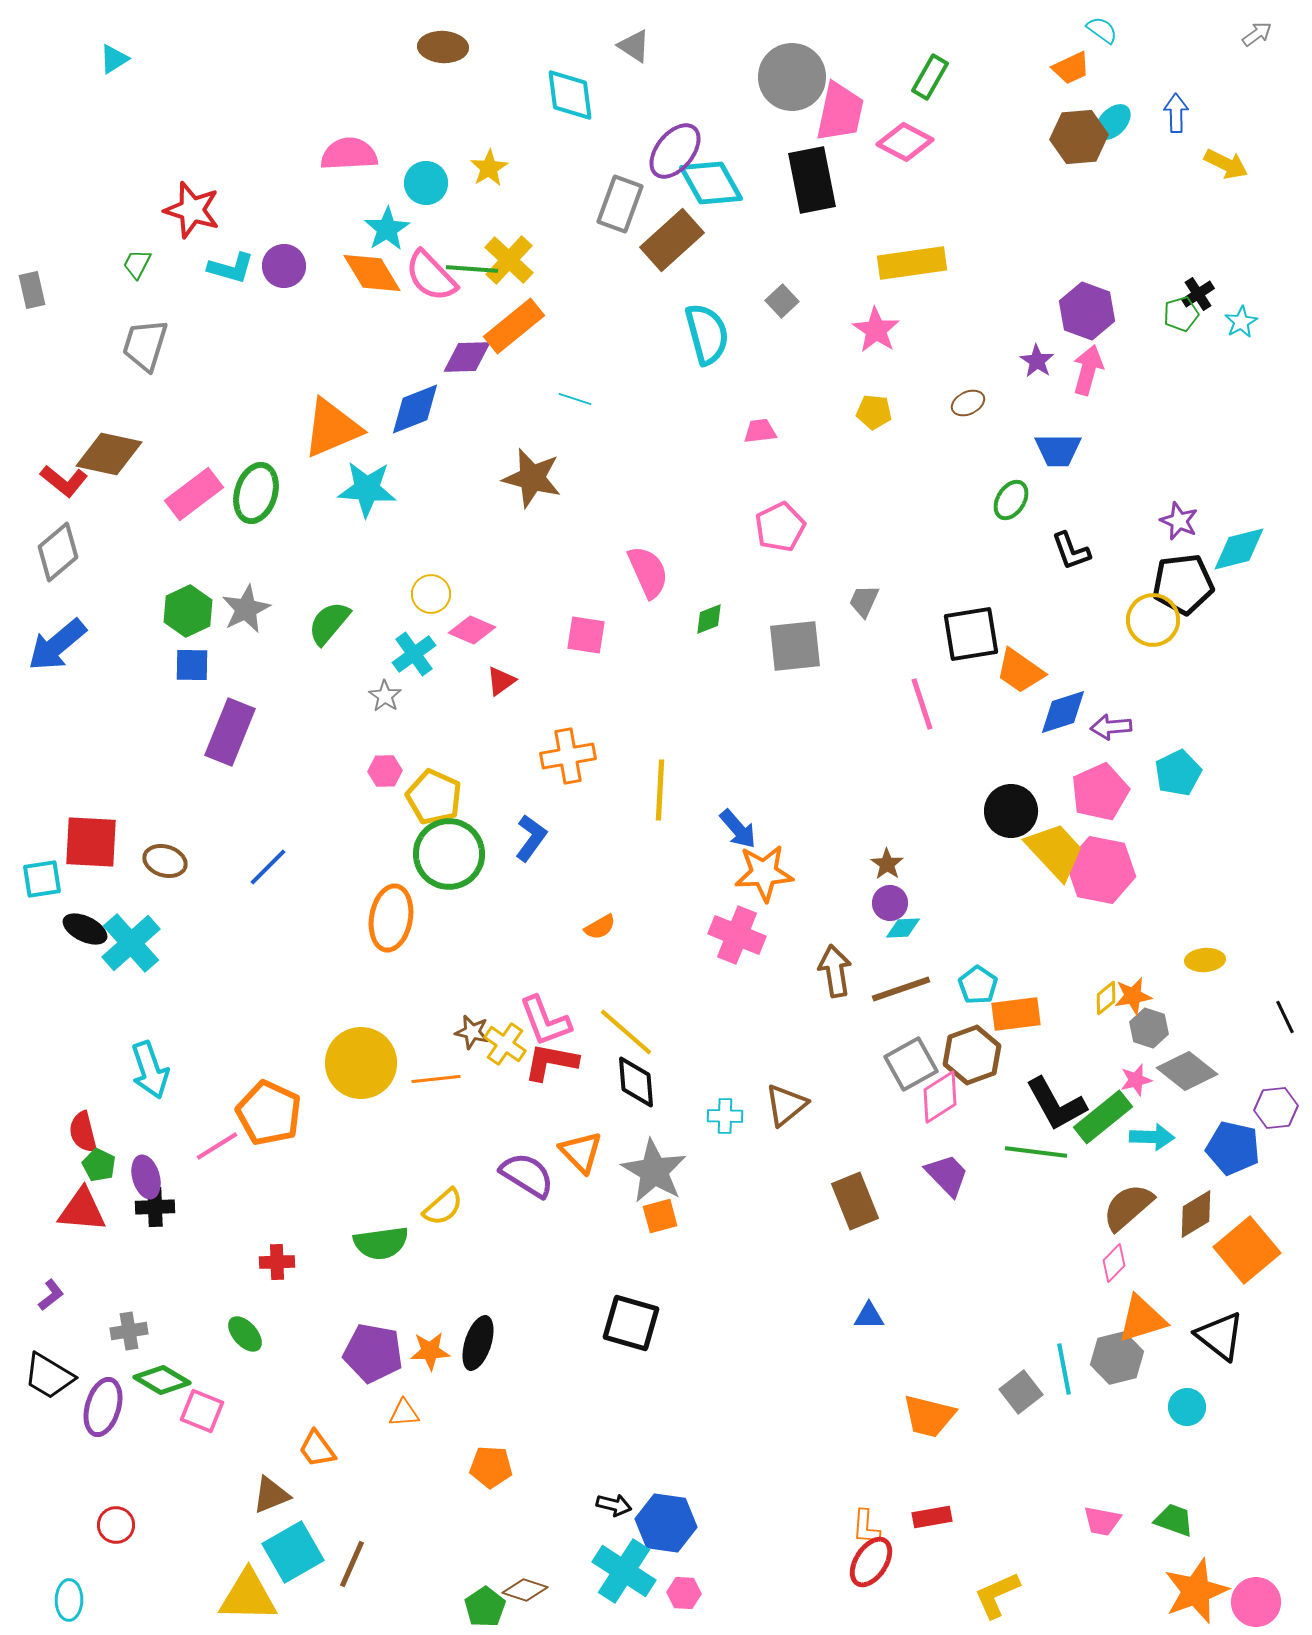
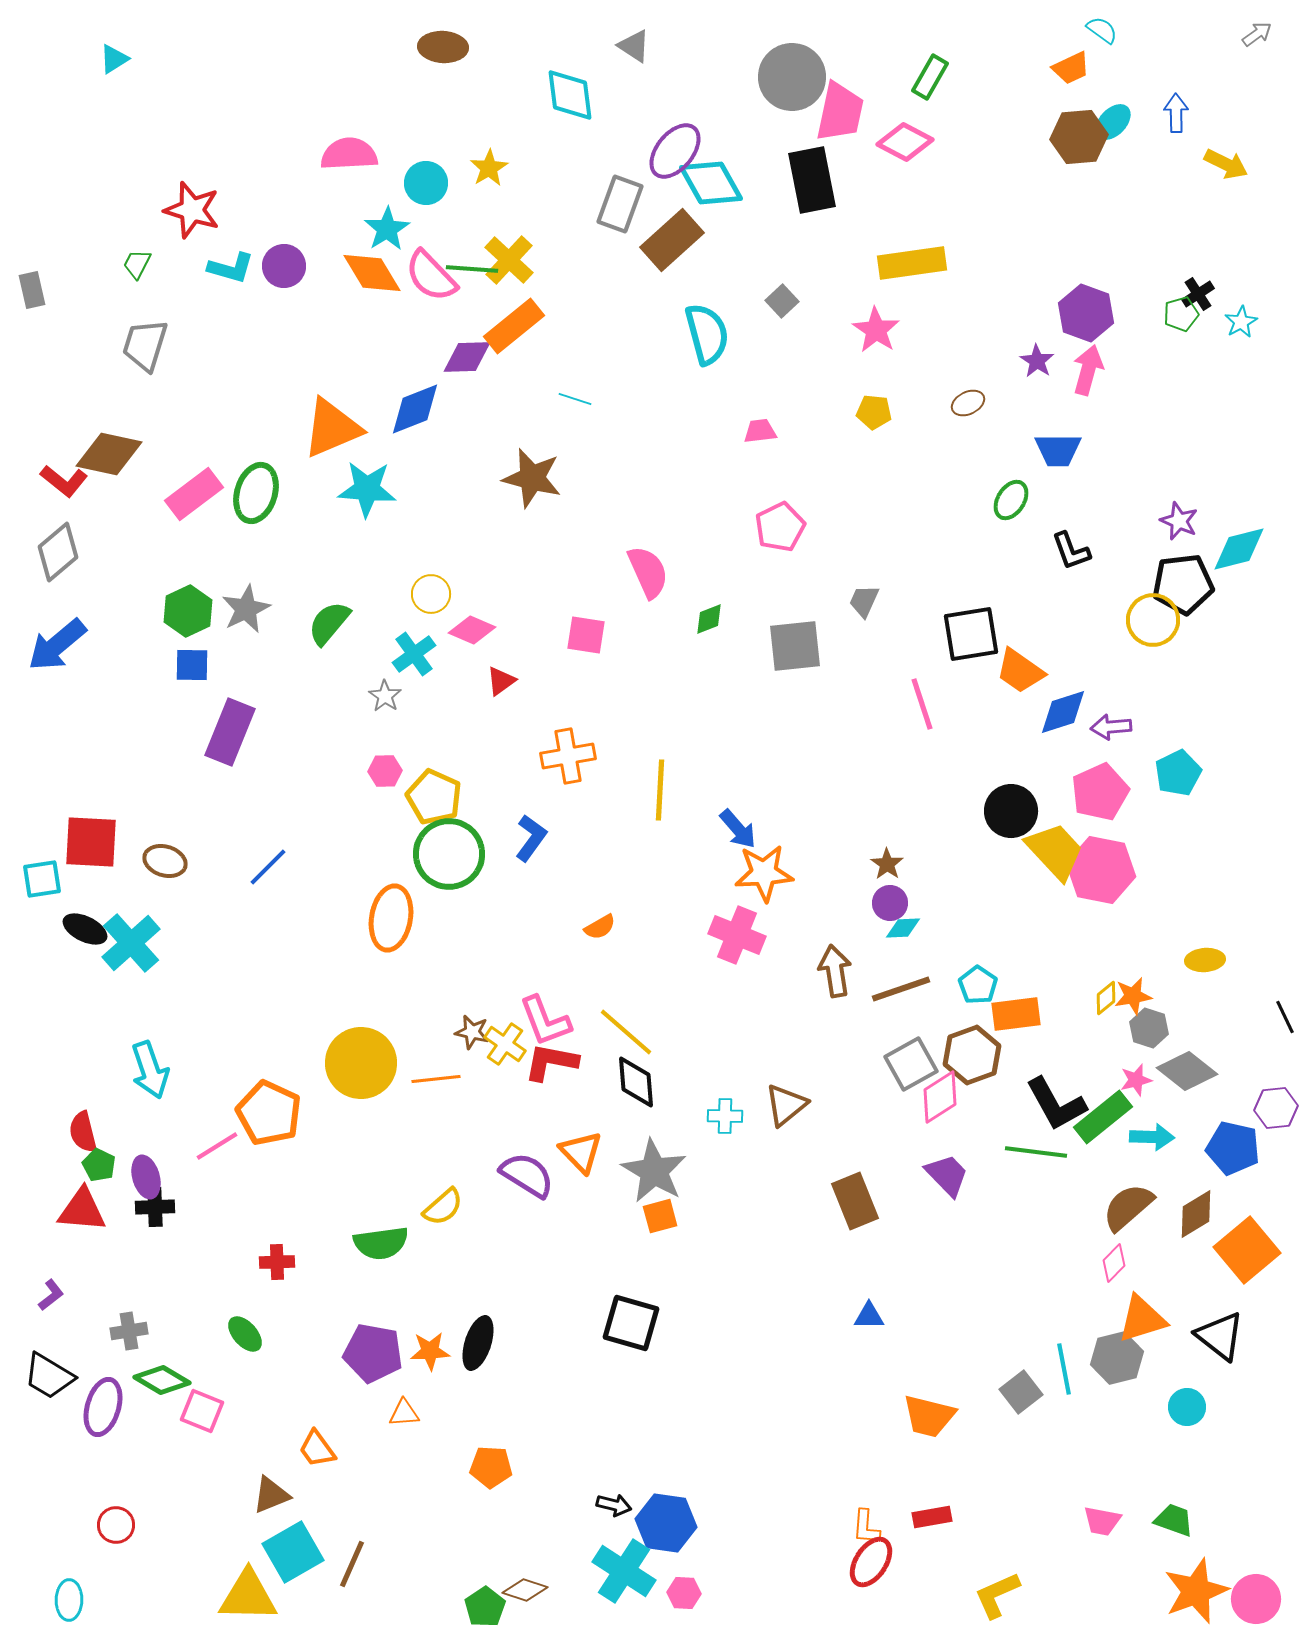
purple hexagon at (1087, 311): moved 1 px left, 2 px down
pink circle at (1256, 1602): moved 3 px up
